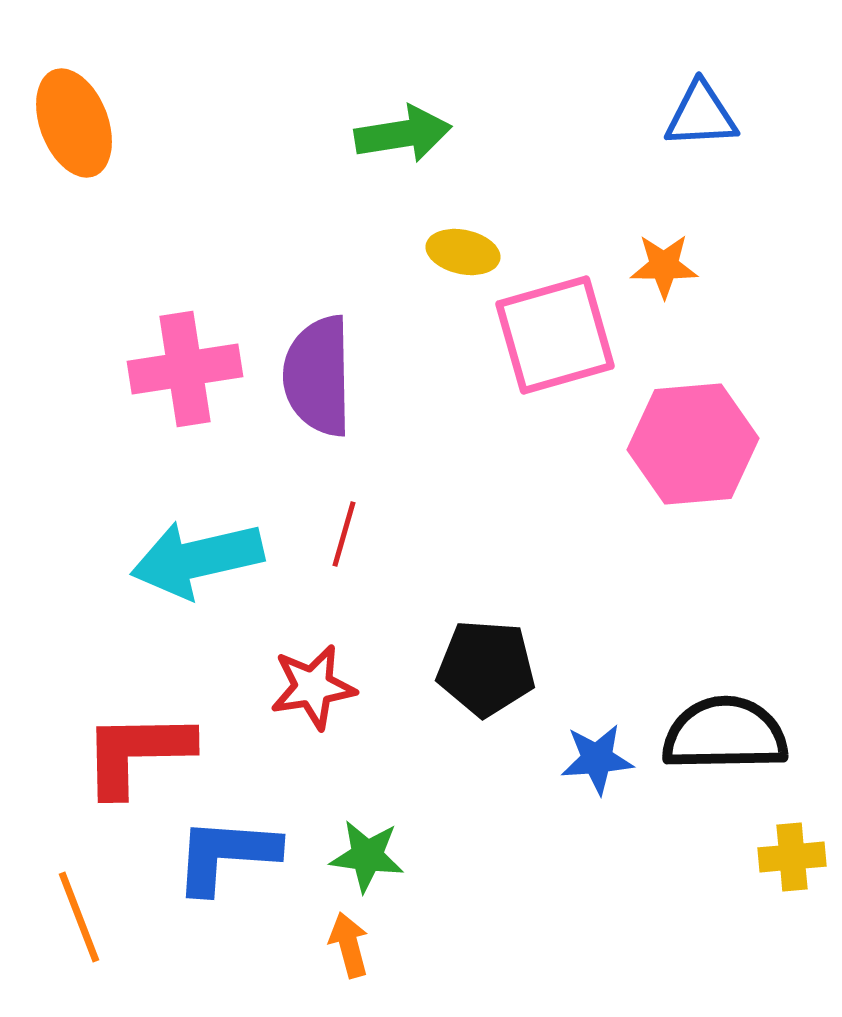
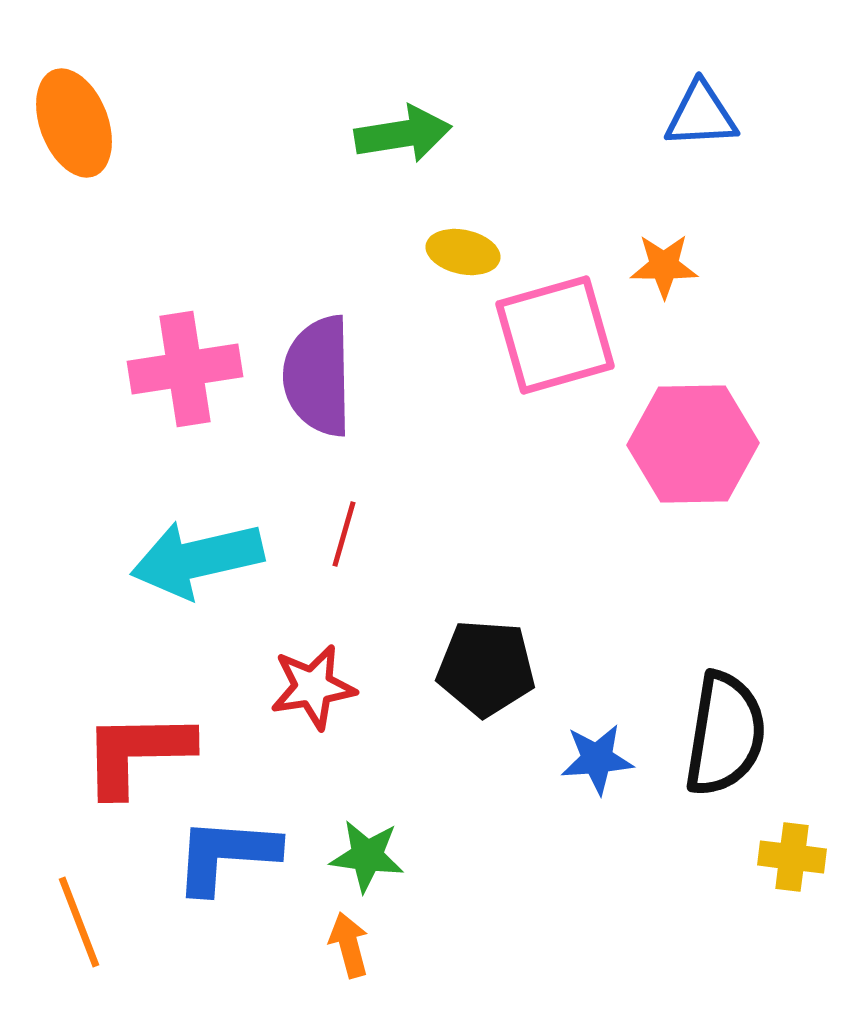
pink hexagon: rotated 4 degrees clockwise
black semicircle: rotated 100 degrees clockwise
yellow cross: rotated 12 degrees clockwise
orange line: moved 5 px down
